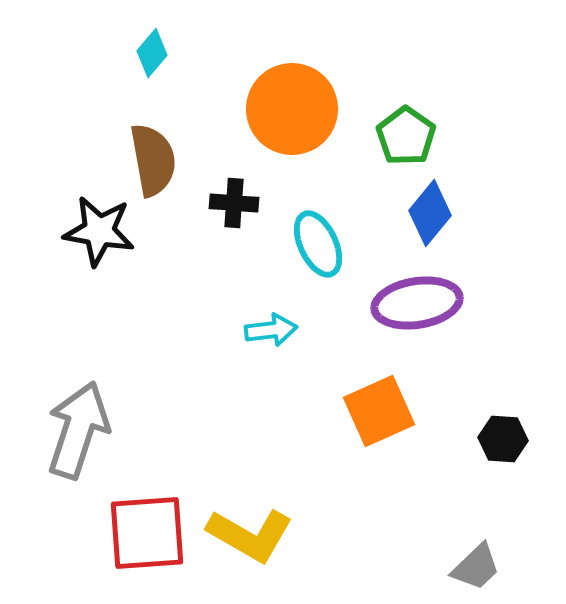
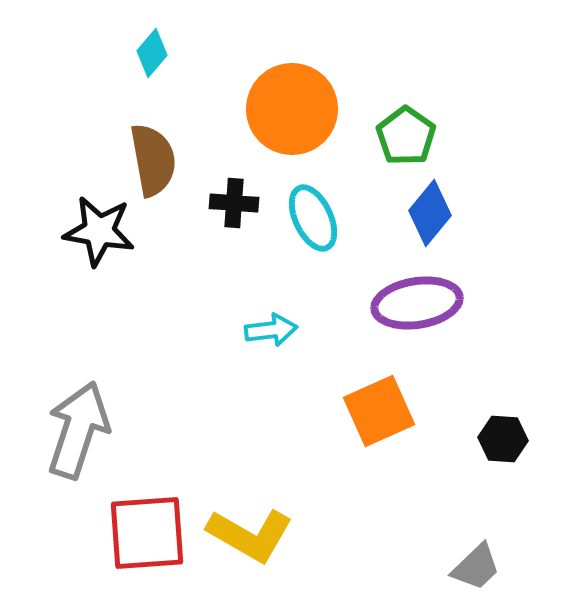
cyan ellipse: moved 5 px left, 26 px up
